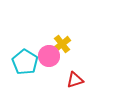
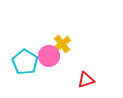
red triangle: moved 11 px right
